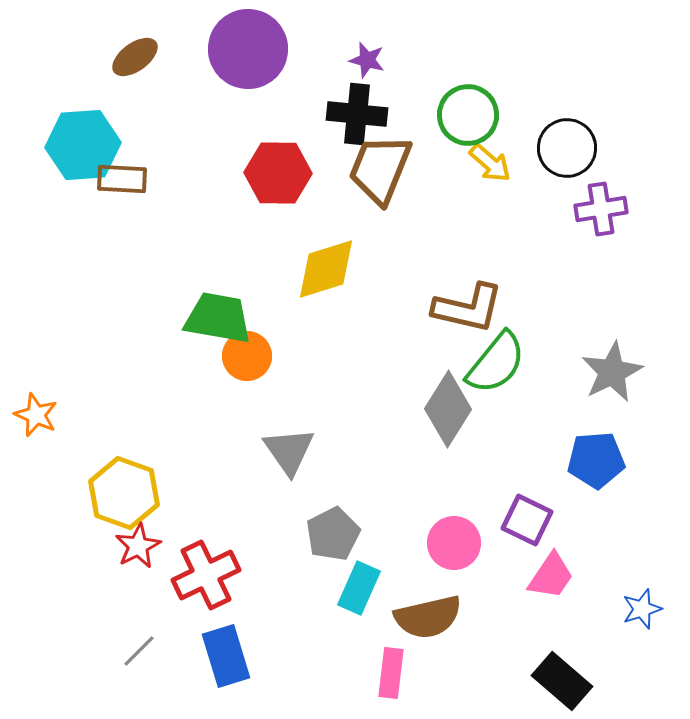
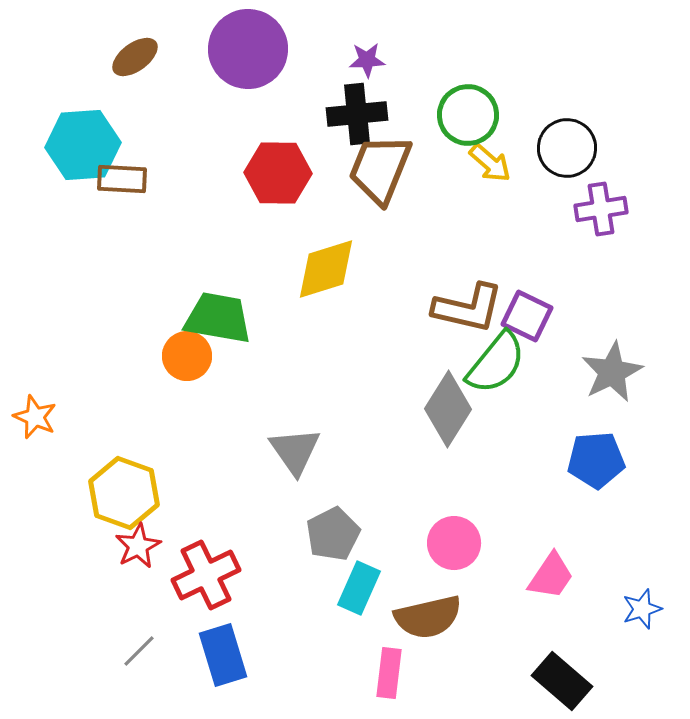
purple star: rotated 18 degrees counterclockwise
black cross: rotated 12 degrees counterclockwise
orange circle: moved 60 px left
orange star: moved 1 px left, 2 px down
gray triangle: moved 6 px right
purple square: moved 204 px up
blue rectangle: moved 3 px left, 1 px up
pink rectangle: moved 2 px left
